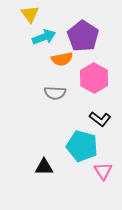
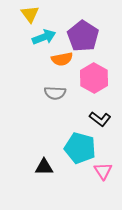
cyan pentagon: moved 2 px left, 2 px down
